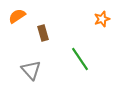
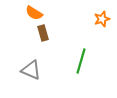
orange semicircle: moved 17 px right, 3 px up; rotated 114 degrees counterclockwise
green line: moved 1 px right, 2 px down; rotated 50 degrees clockwise
gray triangle: rotated 25 degrees counterclockwise
